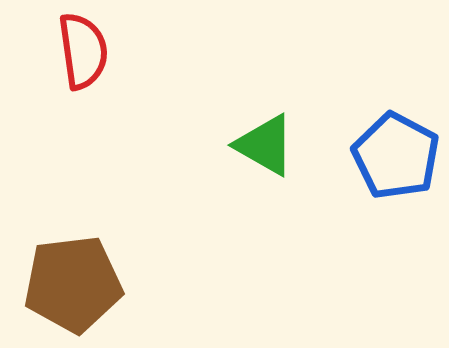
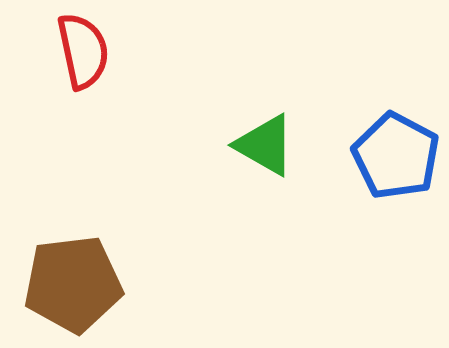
red semicircle: rotated 4 degrees counterclockwise
